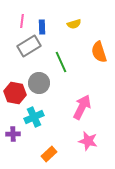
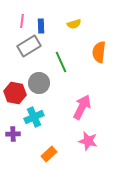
blue rectangle: moved 1 px left, 1 px up
orange semicircle: rotated 25 degrees clockwise
